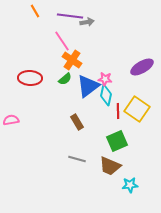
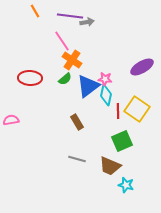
green square: moved 5 px right
cyan star: moved 4 px left; rotated 21 degrees clockwise
